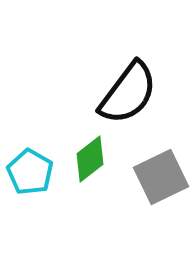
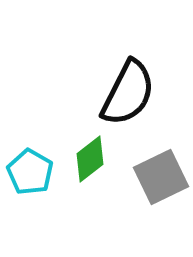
black semicircle: rotated 10 degrees counterclockwise
